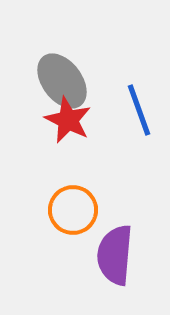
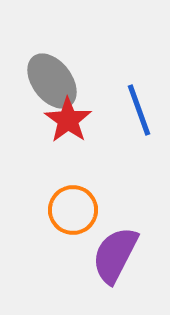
gray ellipse: moved 10 px left
red star: rotated 9 degrees clockwise
purple semicircle: rotated 22 degrees clockwise
